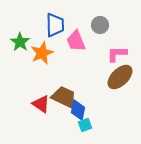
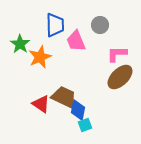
green star: moved 2 px down
orange star: moved 2 px left, 4 px down
